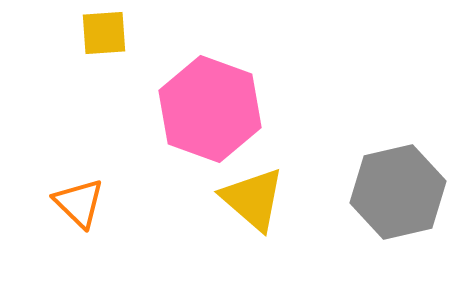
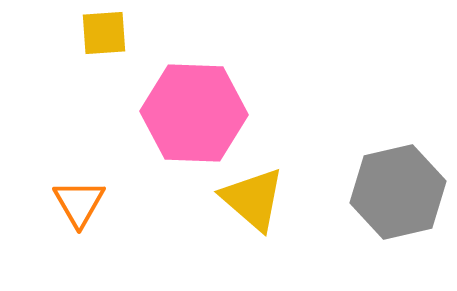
pink hexagon: moved 16 px left, 4 px down; rotated 18 degrees counterclockwise
orange triangle: rotated 16 degrees clockwise
